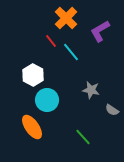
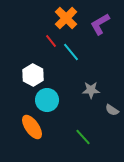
purple L-shape: moved 7 px up
gray star: rotated 12 degrees counterclockwise
